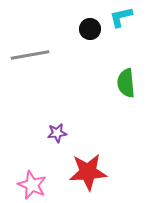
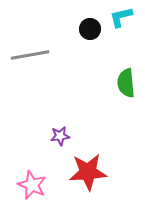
purple star: moved 3 px right, 3 px down
